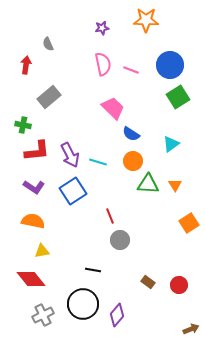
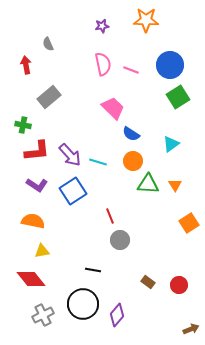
purple star: moved 2 px up
red arrow: rotated 18 degrees counterclockwise
purple arrow: rotated 15 degrees counterclockwise
purple L-shape: moved 3 px right, 2 px up
